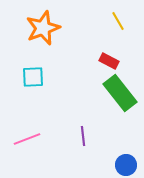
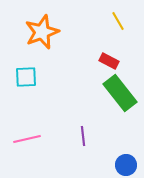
orange star: moved 1 px left, 4 px down
cyan square: moved 7 px left
pink line: rotated 8 degrees clockwise
